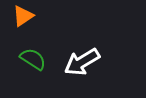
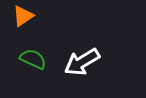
green semicircle: rotated 8 degrees counterclockwise
